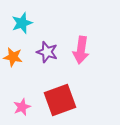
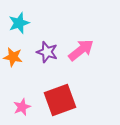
cyan star: moved 3 px left
pink arrow: rotated 136 degrees counterclockwise
